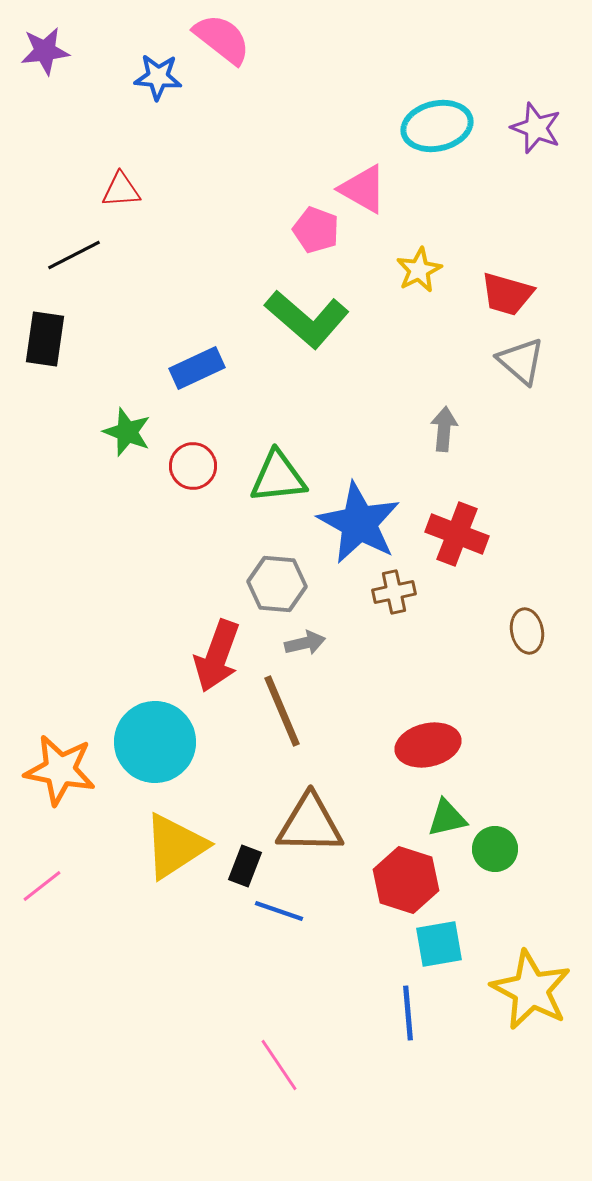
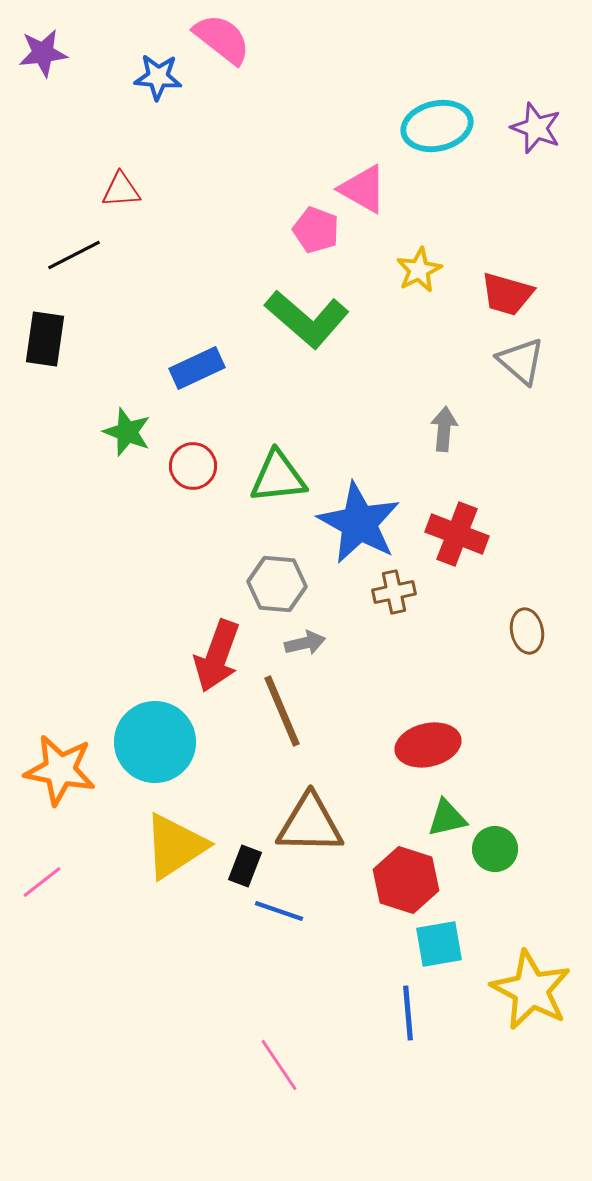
purple star at (45, 51): moved 2 px left, 2 px down
pink line at (42, 886): moved 4 px up
